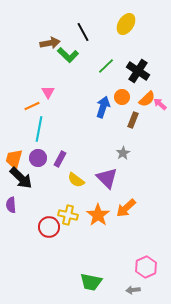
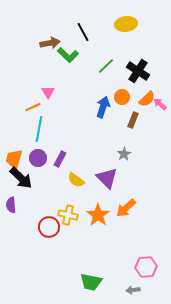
yellow ellipse: rotated 50 degrees clockwise
orange line: moved 1 px right, 1 px down
gray star: moved 1 px right, 1 px down
pink hexagon: rotated 20 degrees clockwise
